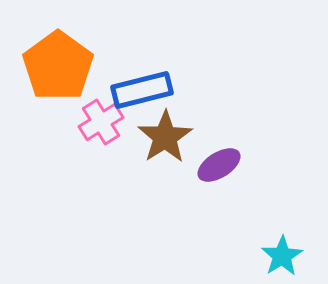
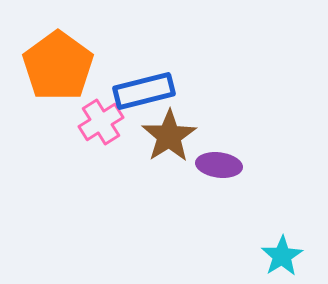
blue rectangle: moved 2 px right, 1 px down
brown star: moved 4 px right, 1 px up
purple ellipse: rotated 39 degrees clockwise
